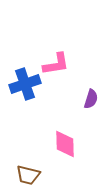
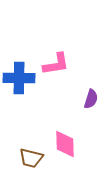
blue cross: moved 6 px left, 6 px up; rotated 20 degrees clockwise
brown trapezoid: moved 3 px right, 17 px up
